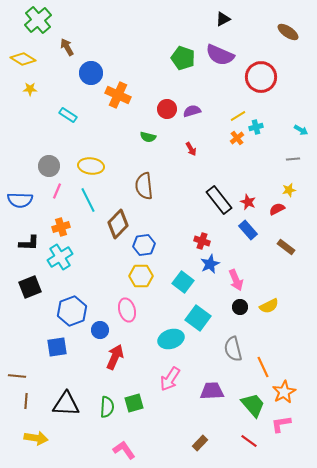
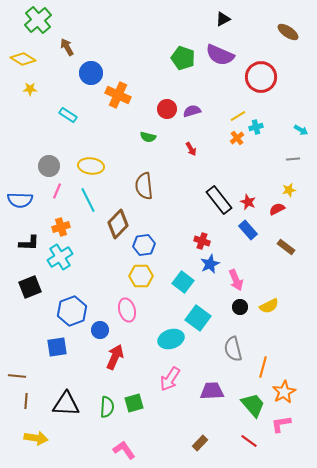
orange line at (263, 367): rotated 40 degrees clockwise
